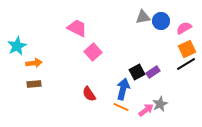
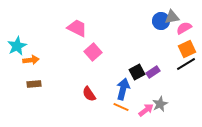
gray triangle: moved 29 px right
orange arrow: moved 3 px left, 3 px up
